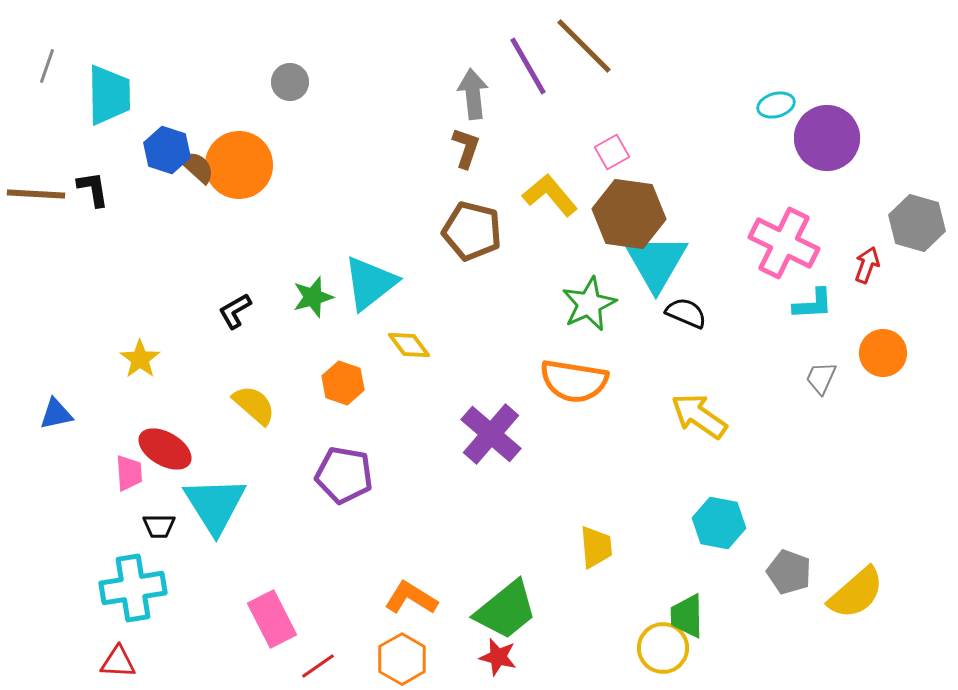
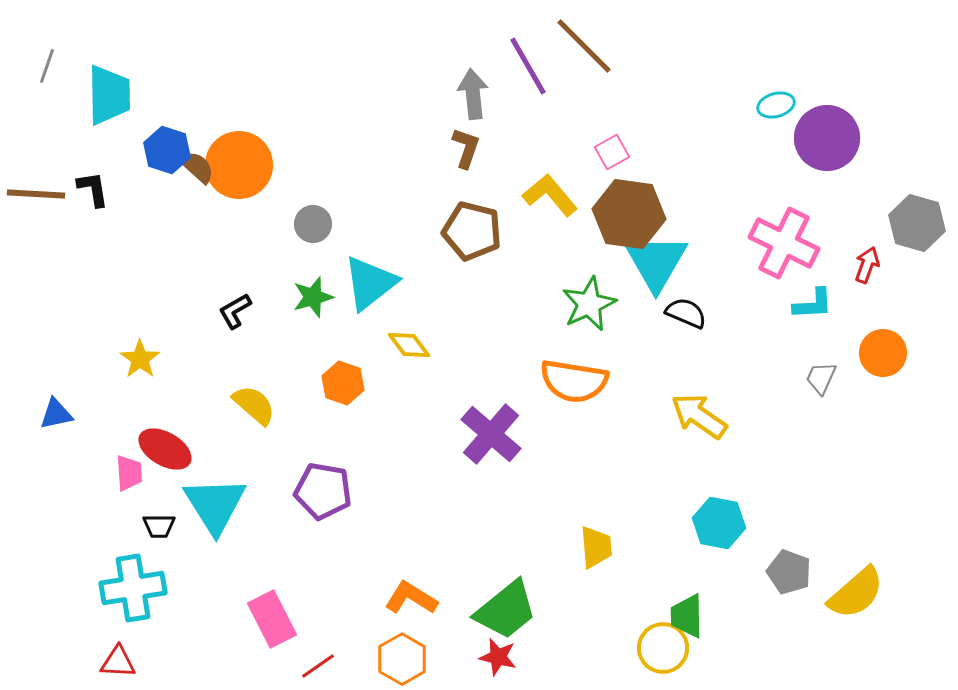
gray circle at (290, 82): moved 23 px right, 142 px down
purple pentagon at (344, 475): moved 21 px left, 16 px down
